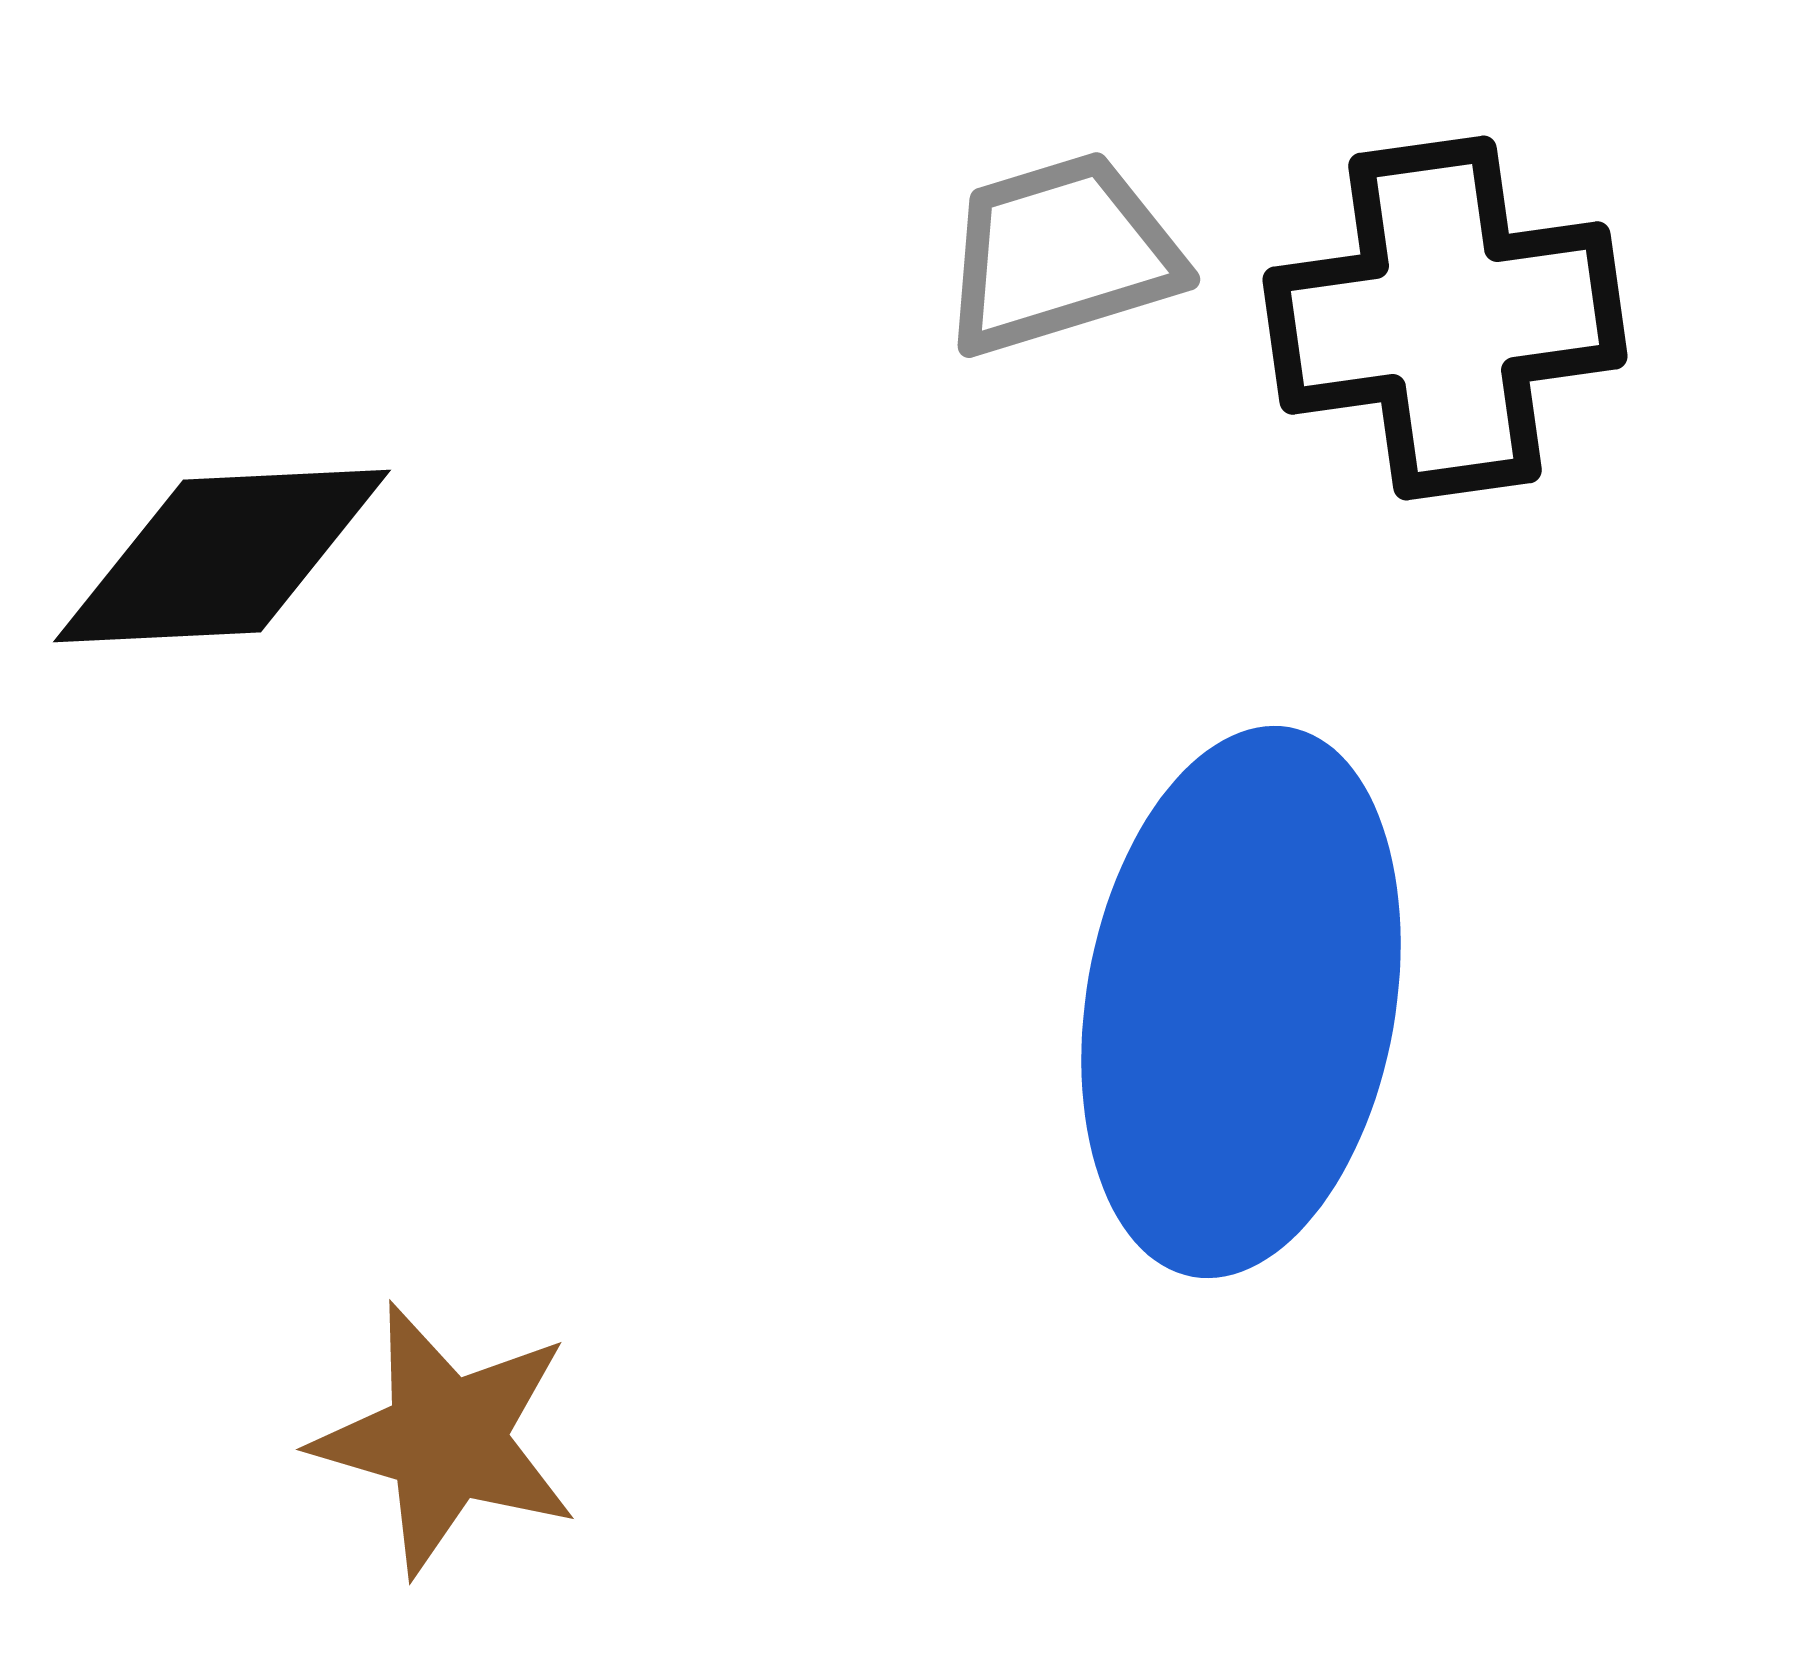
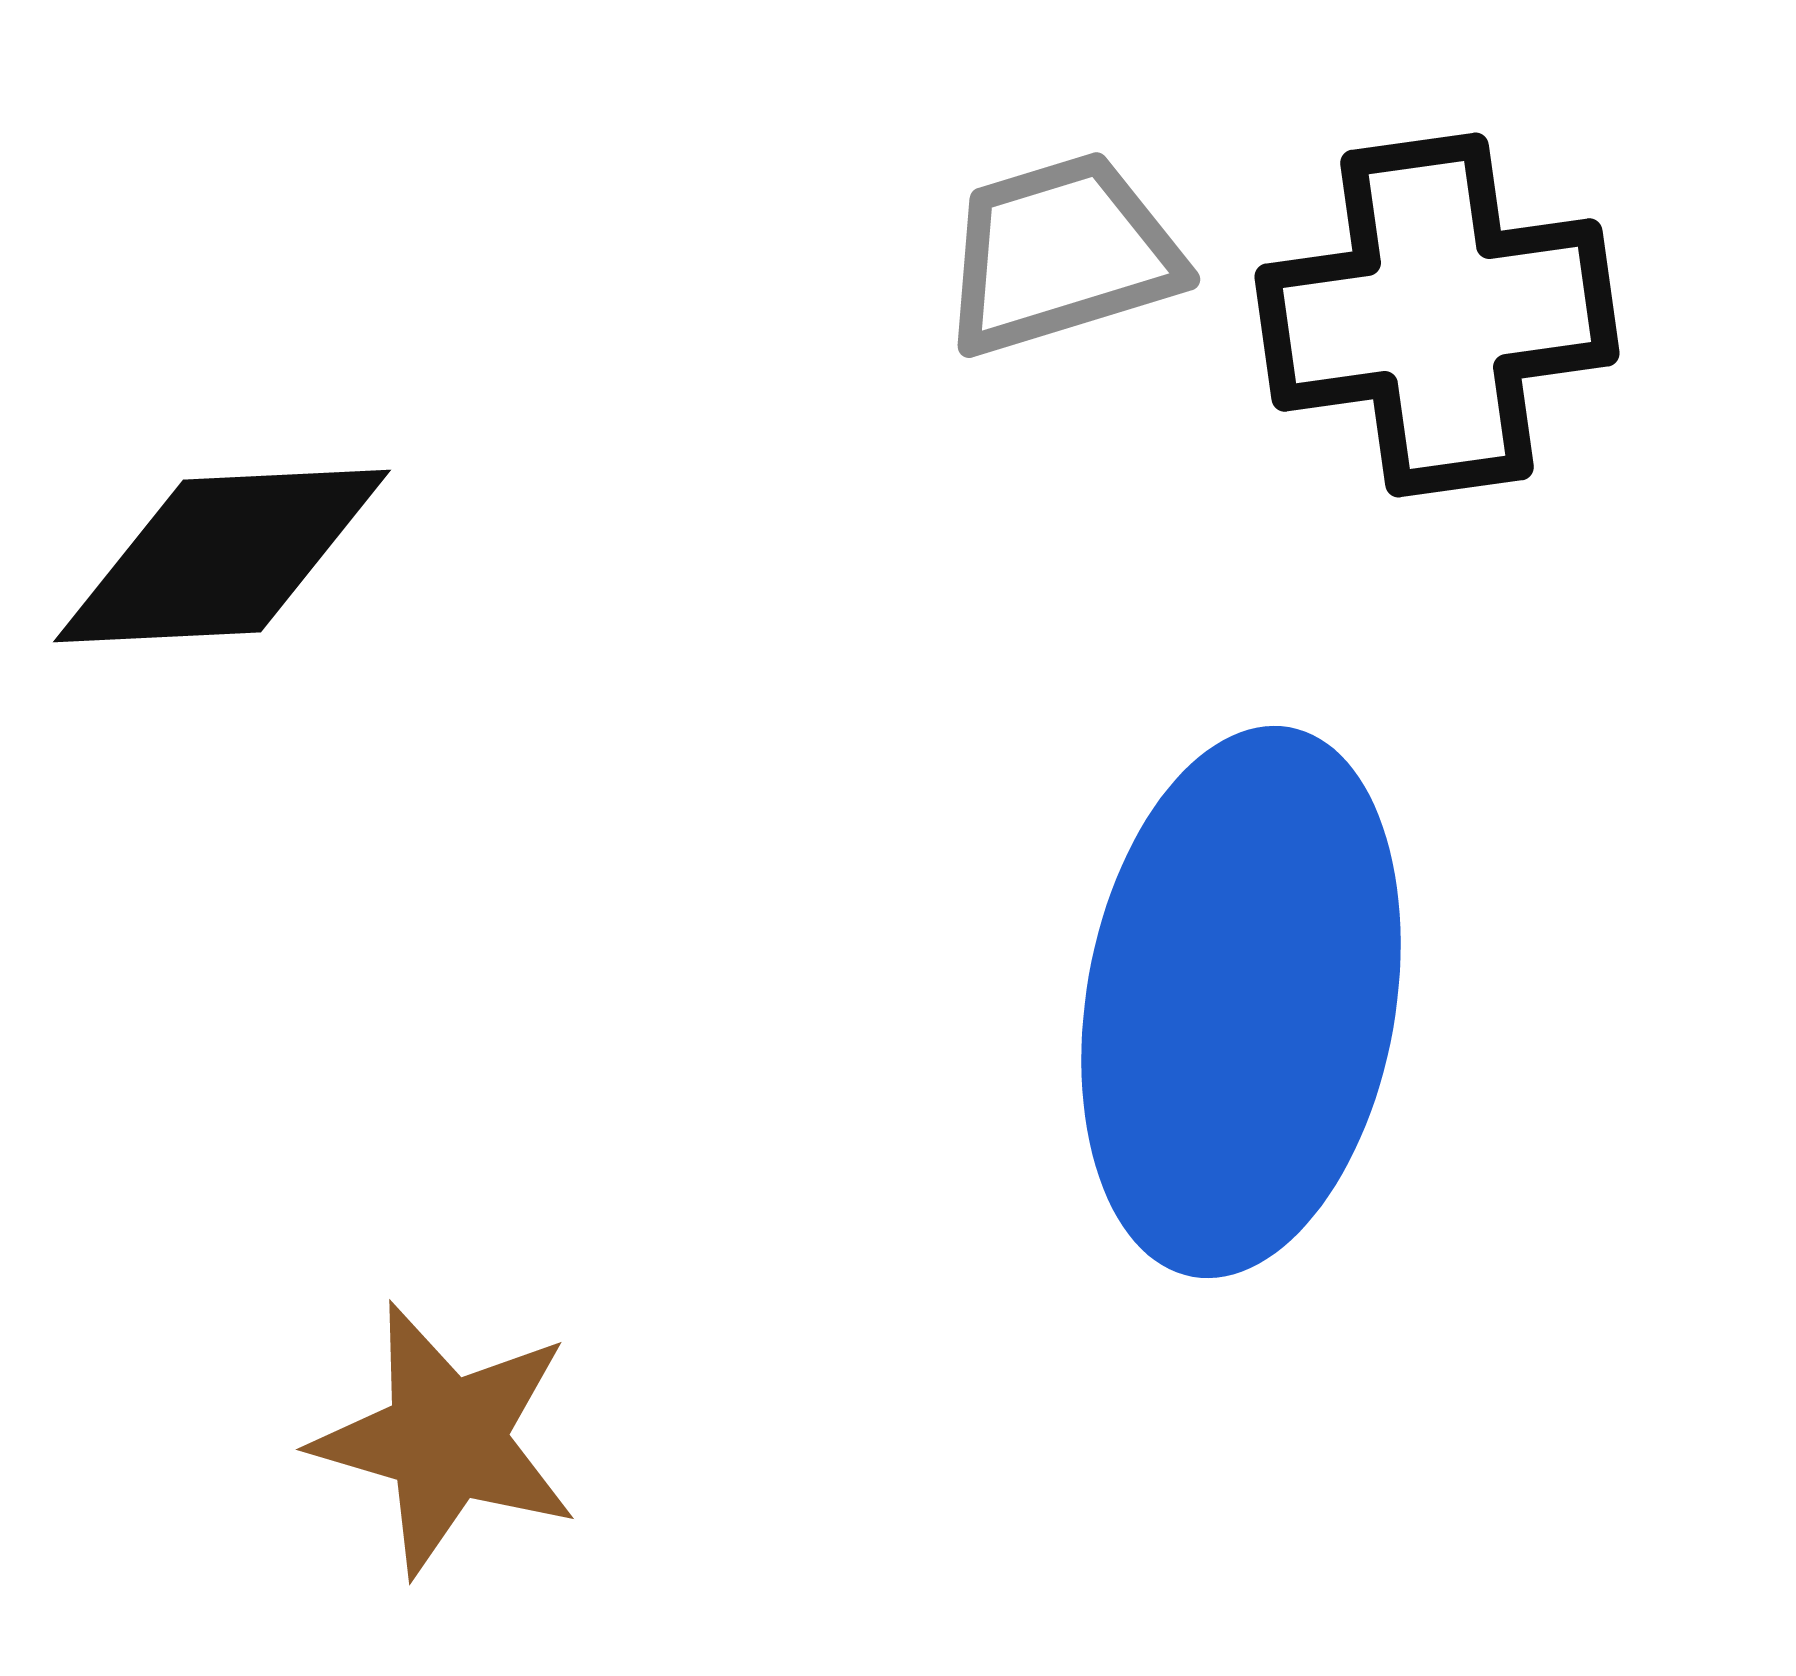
black cross: moved 8 px left, 3 px up
